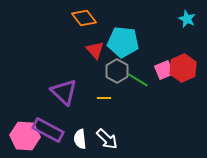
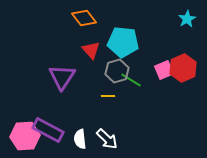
cyan star: rotated 18 degrees clockwise
red triangle: moved 4 px left
gray hexagon: rotated 15 degrees clockwise
green line: moved 7 px left
purple triangle: moved 2 px left, 15 px up; rotated 20 degrees clockwise
yellow line: moved 4 px right, 2 px up
pink hexagon: rotated 8 degrees counterclockwise
